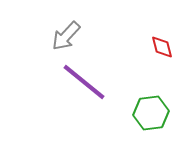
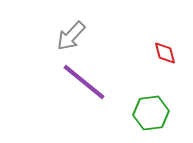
gray arrow: moved 5 px right
red diamond: moved 3 px right, 6 px down
